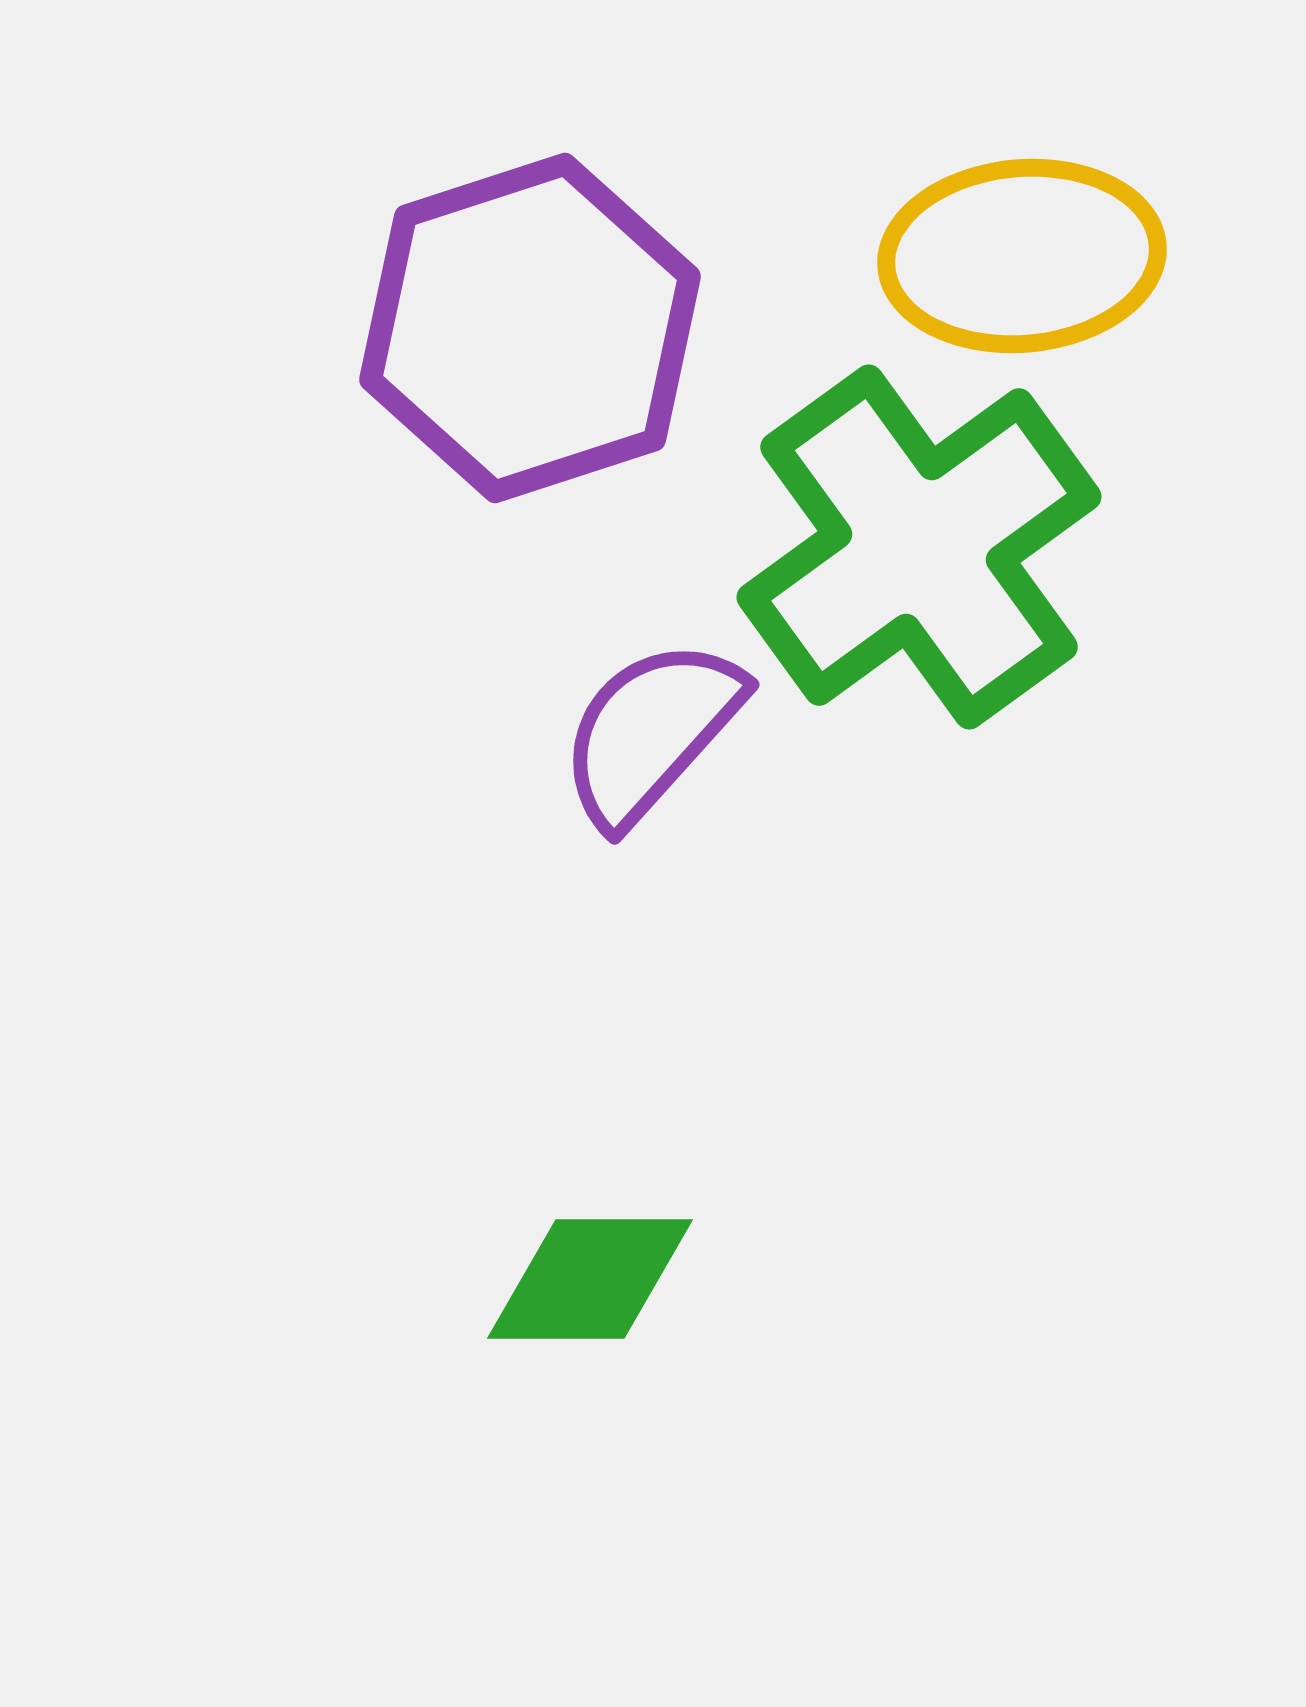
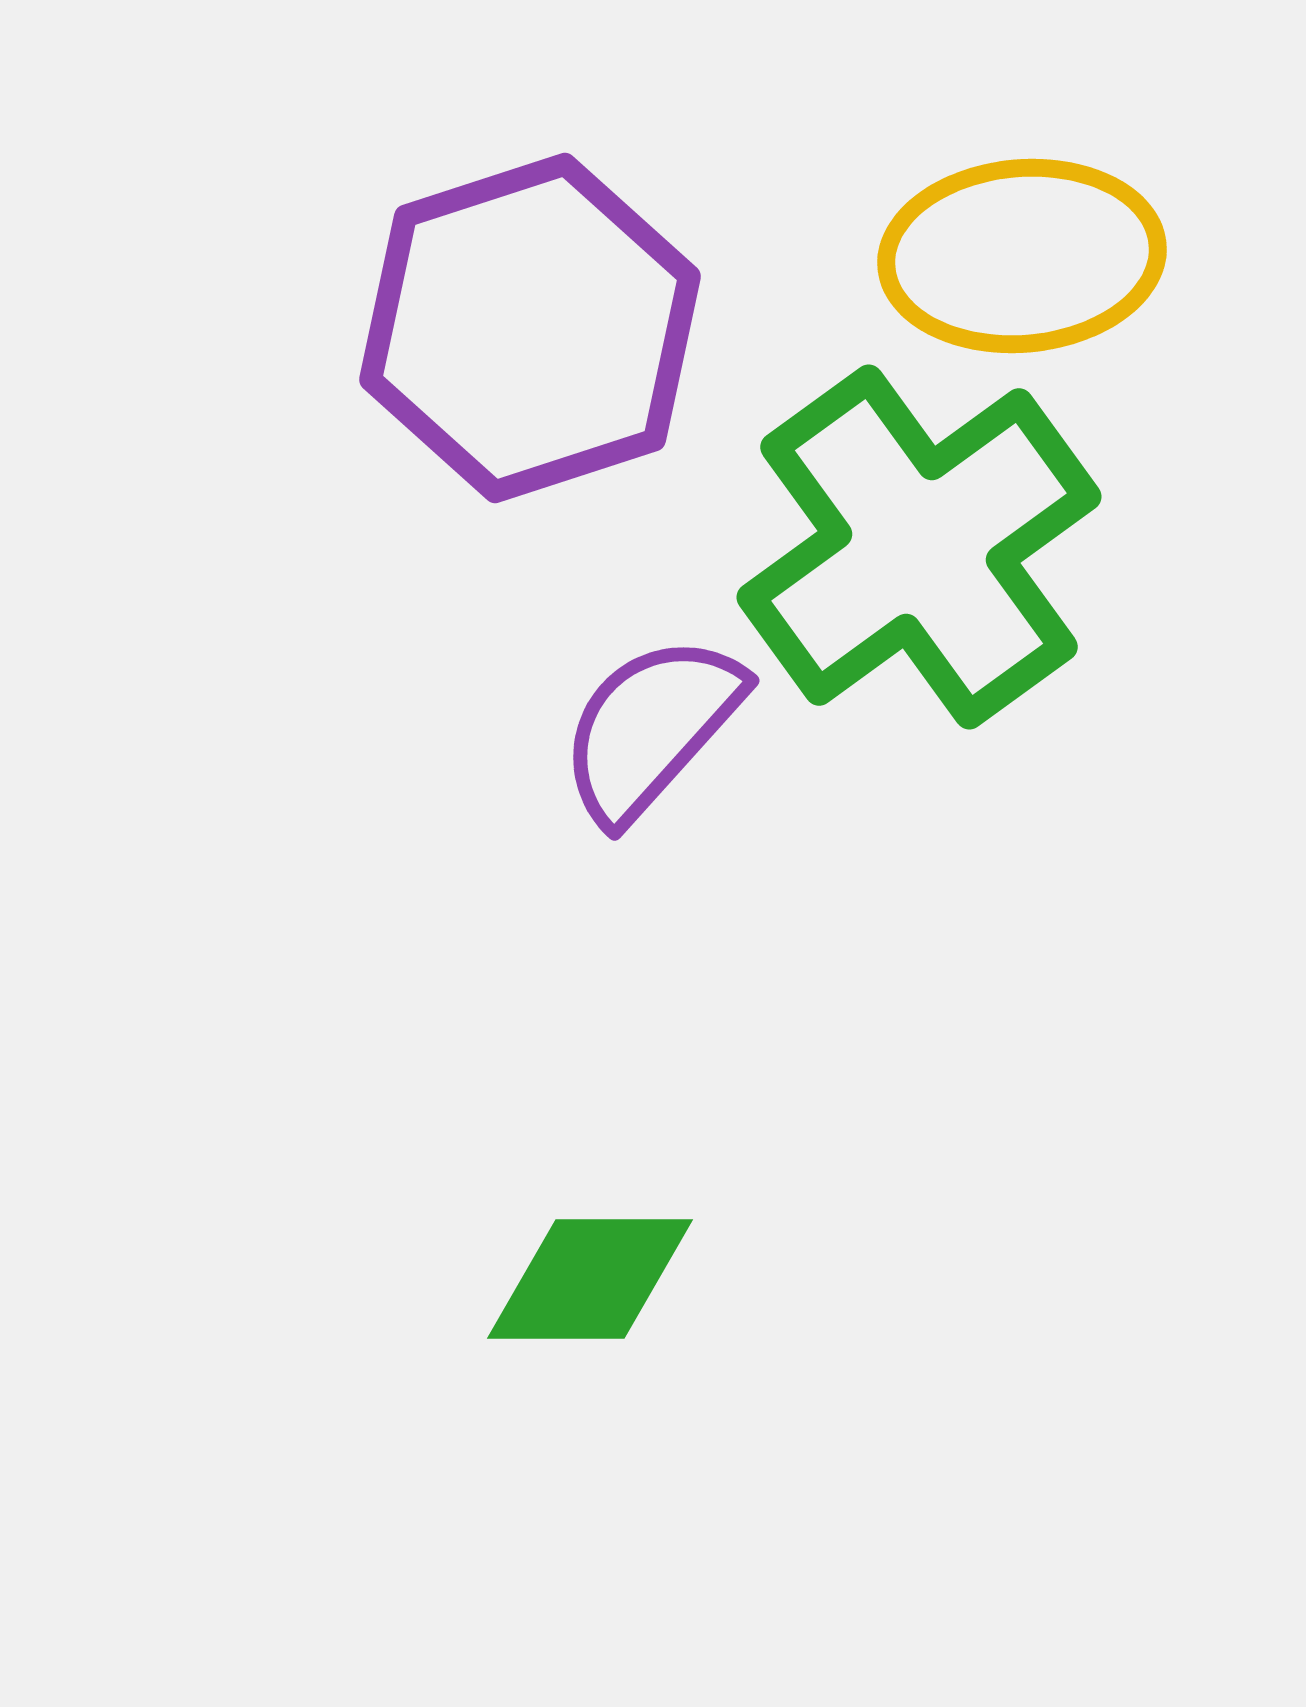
purple semicircle: moved 4 px up
